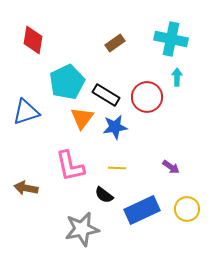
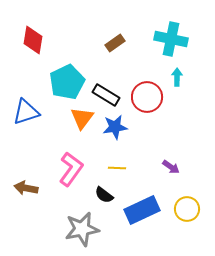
pink L-shape: moved 1 px right, 3 px down; rotated 132 degrees counterclockwise
